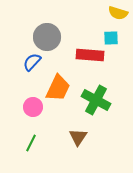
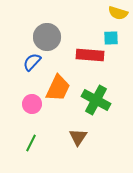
pink circle: moved 1 px left, 3 px up
